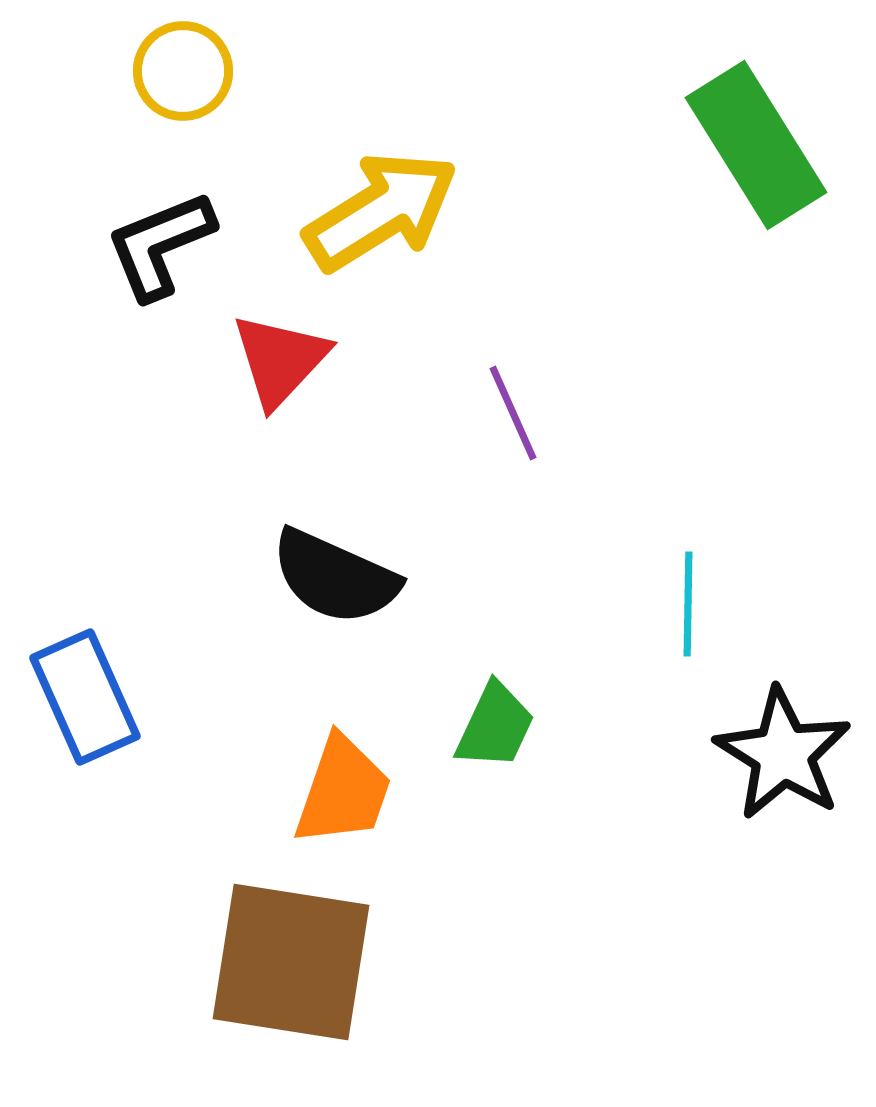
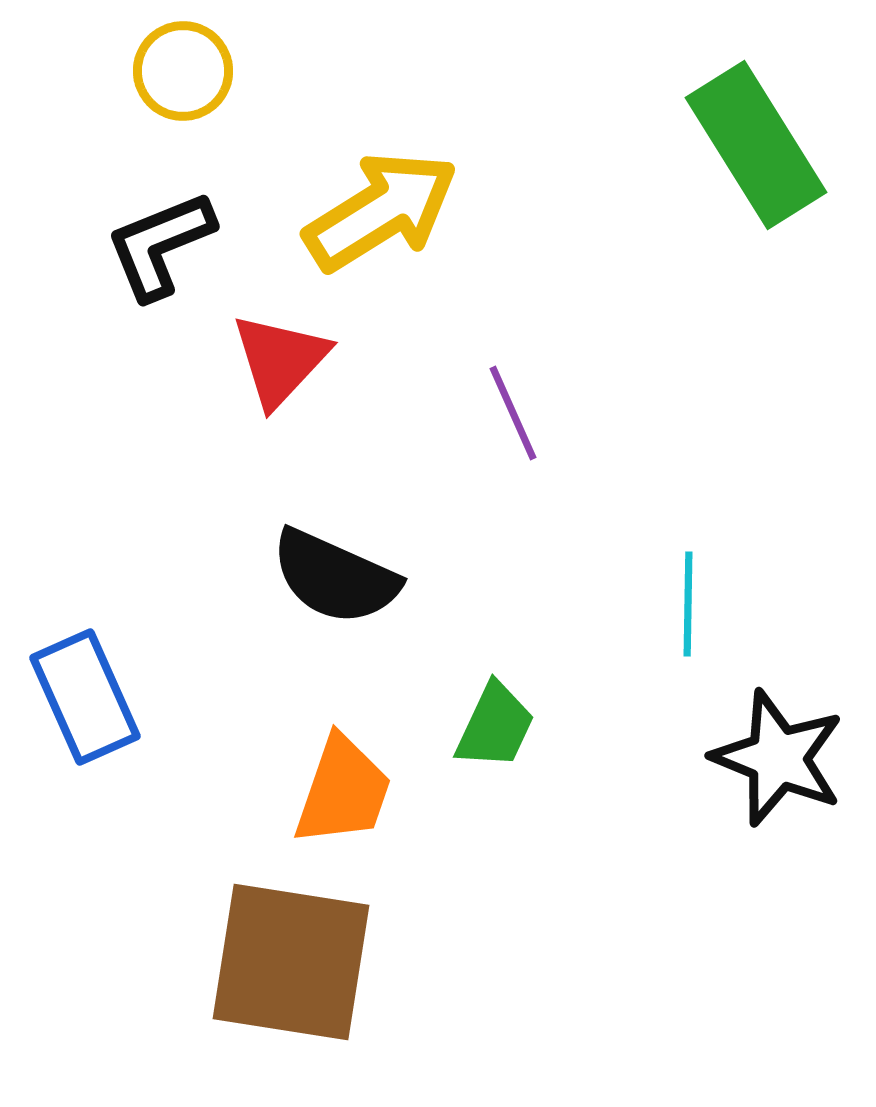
black star: moved 5 px left, 4 px down; rotated 10 degrees counterclockwise
